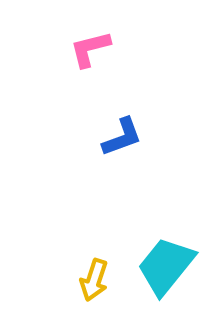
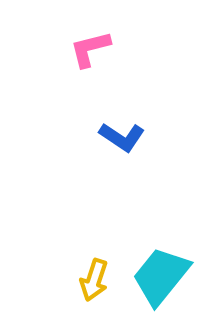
blue L-shape: rotated 54 degrees clockwise
cyan trapezoid: moved 5 px left, 10 px down
